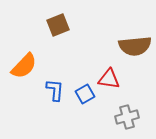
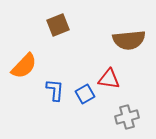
brown semicircle: moved 6 px left, 6 px up
